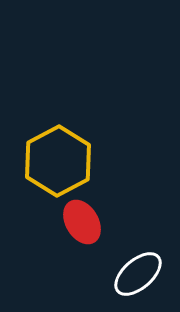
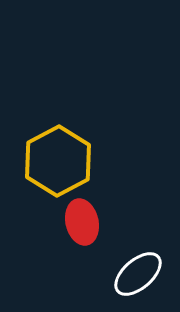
red ellipse: rotated 18 degrees clockwise
